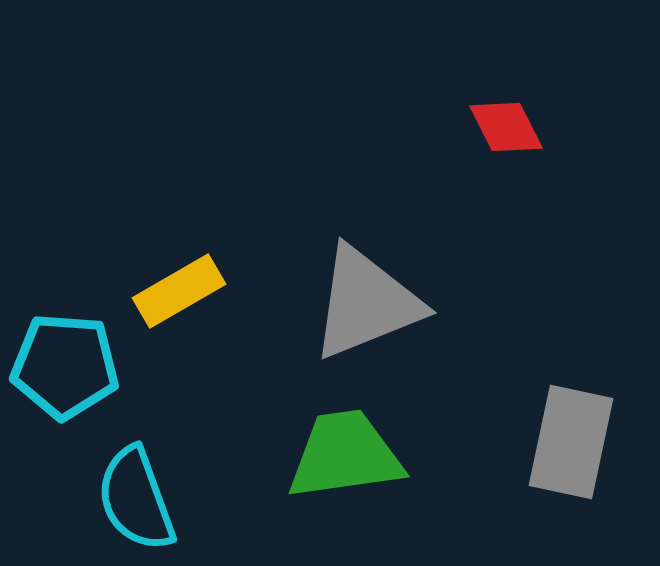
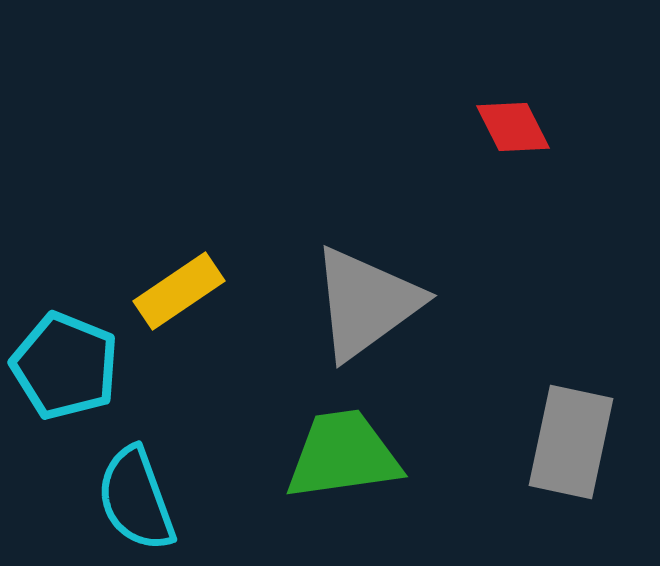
red diamond: moved 7 px right
yellow rectangle: rotated 4 degrees counterclockwise
gray triangle: rotated 14 degrees counterclockwise
cyan pentagon: rotated 18 degrees clockwise
green trapezoid: moved 2 px left
